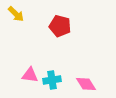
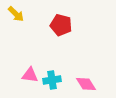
red pentagon: moved 1 px right, 1 px up
